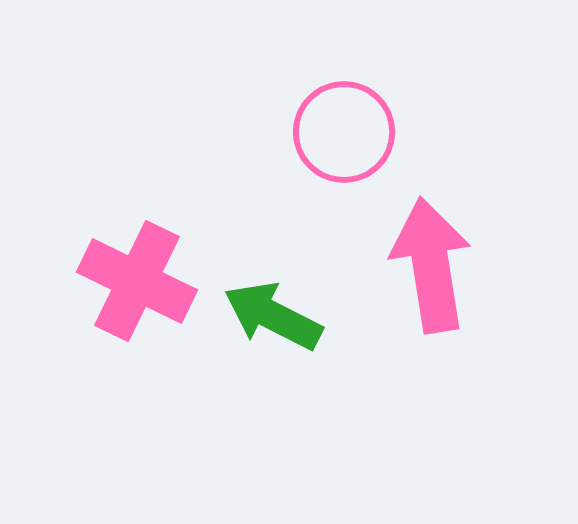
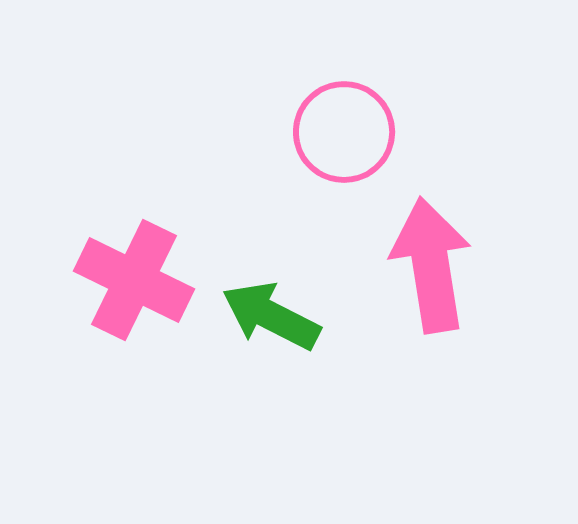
pink cross: moved 3 px left, 1 px up
green arrow: moved 2 px left
